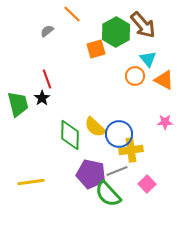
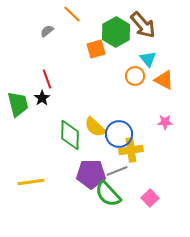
purple pentagon: rotated 12 degrees counterclockwise
pink square: moved 3 px right, 14 px down
